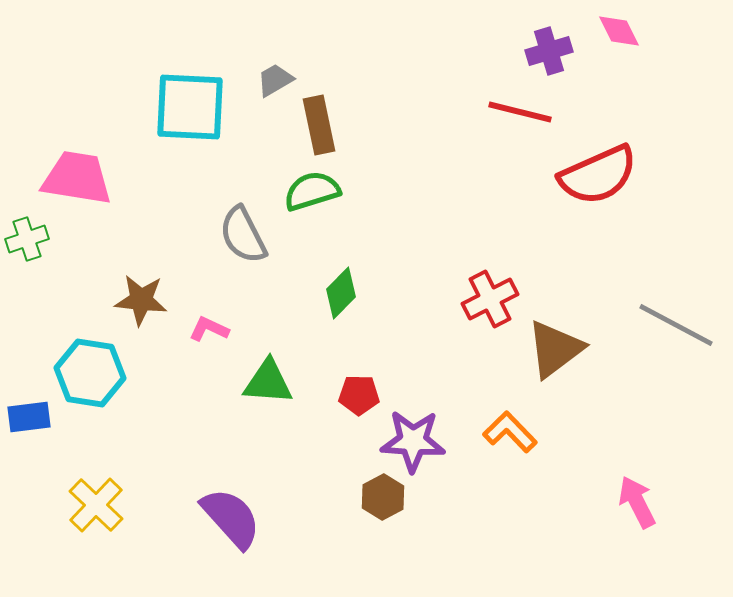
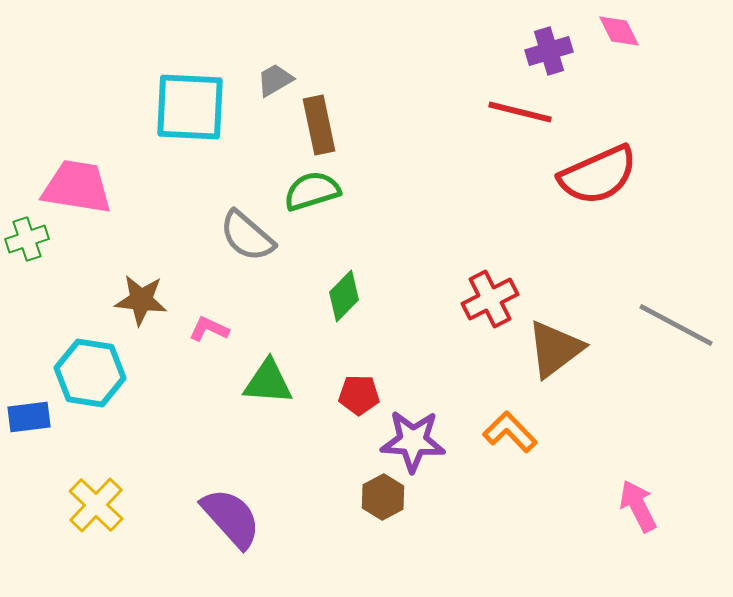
pink trapezoid: moved 9 px down
gray semicircle: moved 4 px right, 1 px down; rotated 22 degrees counterclockwise
green diamond: moved 3 px right, 3 px down
pink arrow: moved 1 px right, 4 px down
